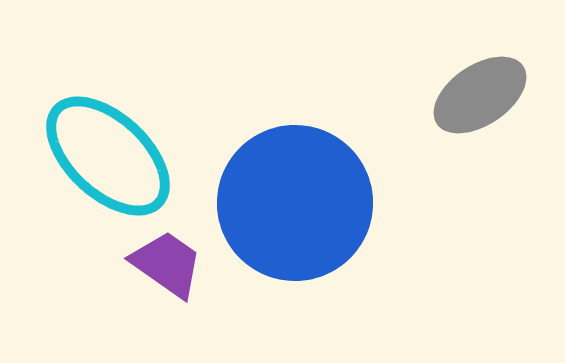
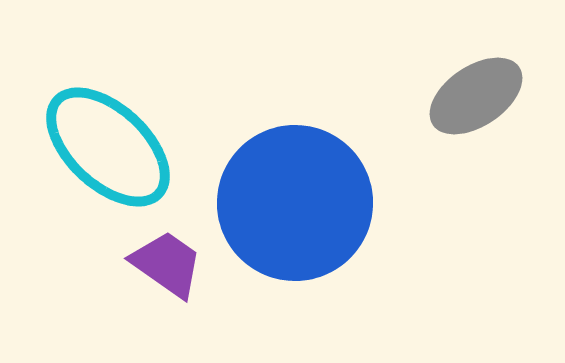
gray ellipse: moved 4 px left, 1 px down
cyan ellipse: moved 9 px up
